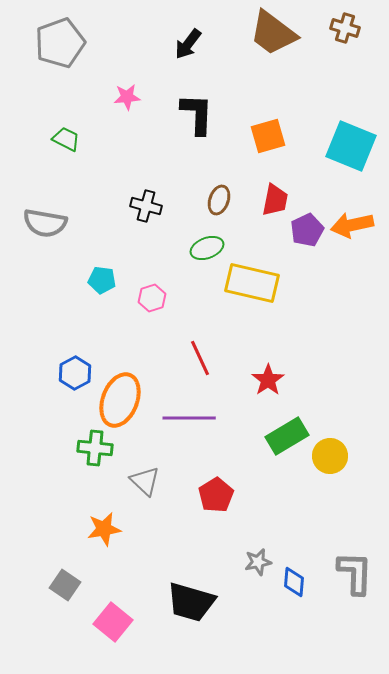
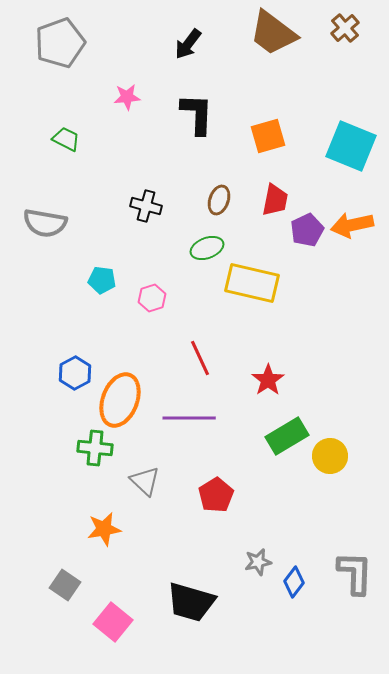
brown cross: rotated 32 degrees clockwise
blue diamond: rotated 32 degrees clockwise
